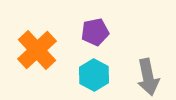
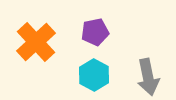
orange cross: moved 1 px left, 8 px up
